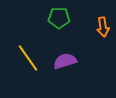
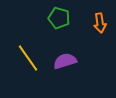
green pentagon: rotated 15 degrees clockwise
orange arrow: moved 3 px left, 4 px up
